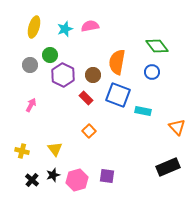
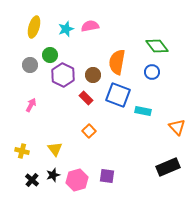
cyan star: moved 1 px right
